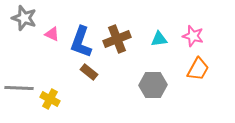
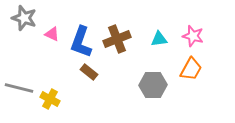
orange trapezoid: moved 7 px left
gray line: rotated 12 degrees clockwise
